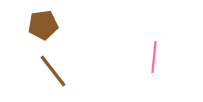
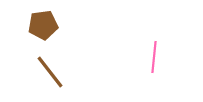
brown line: moved 3 px left, 1 px down
